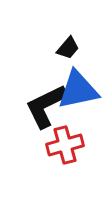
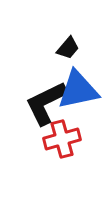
black L-shape: moved 3 px up
red cross: moved 3 px left, 6 px up
